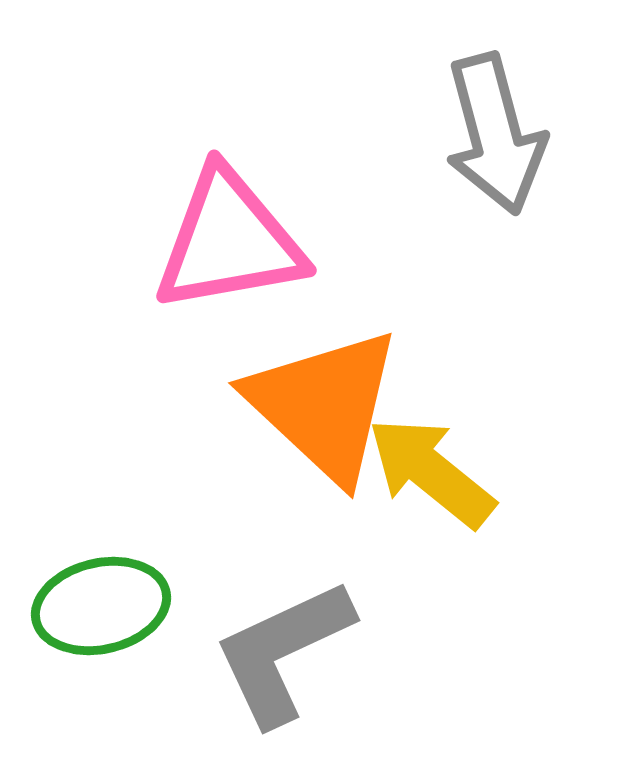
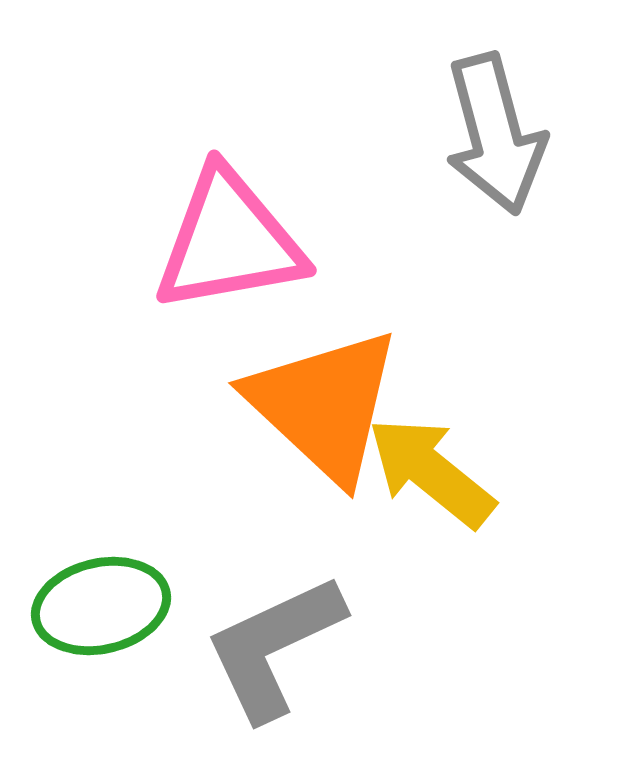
gray L-shape: moved 9 px left, 5 px up
